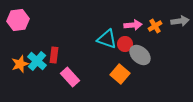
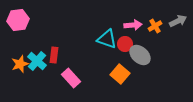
gray arrow: moved 2 px left; rotated 18 degrees counterclockwise
pink rectangle: moved 1 px right, 1 px down
